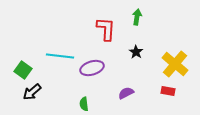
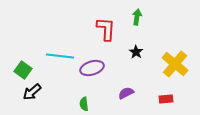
red rectangle: moved 2 px left, 8 px down; rotated 16 degrees counterclockwise
